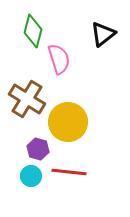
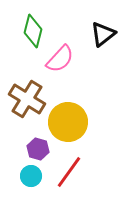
pink semicircle: moved 1 px right; rotated 60 degrees clockwise
red line: rotated 60 degrees counterclockwise
